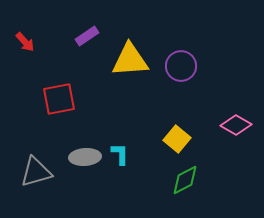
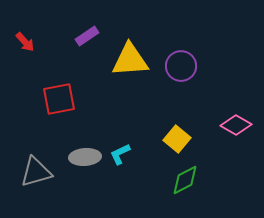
cyan L-shape: rotated 115 degrees counterclockwise
